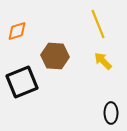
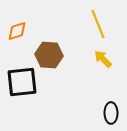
brown hexagon: moved 6 px left, 1 px up
yellow arrow: moved 2 px up
black square: rotated 16 degrees clockwise
